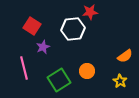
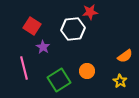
purple star: rotated 16 degrees counterclockwise
